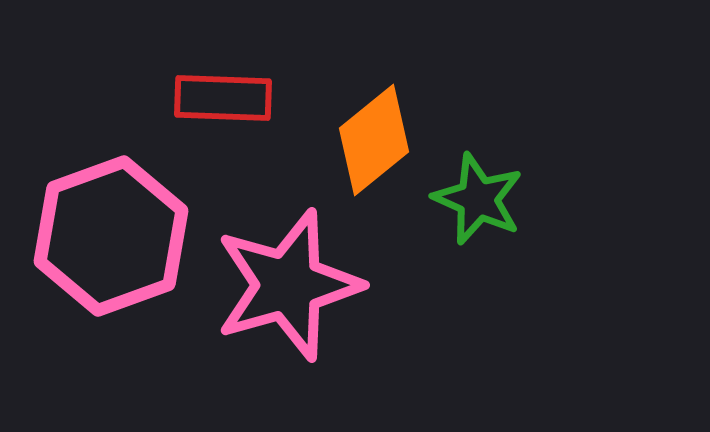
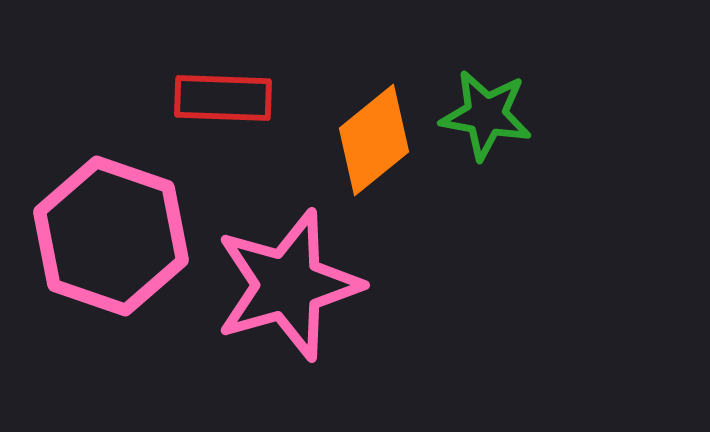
green star: moved 8 px right, 84 px up; rotated 14 degrees counterclockwise
pink hexagon: rotated 21 degrees counterclockwise
